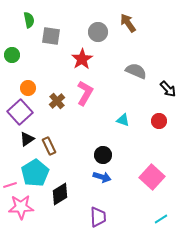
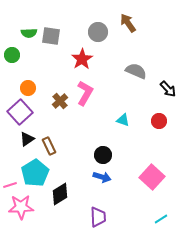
green semicircle: moved 13 px down; rotated 98 degrees clockwise
brown cross: moved 3 px right
